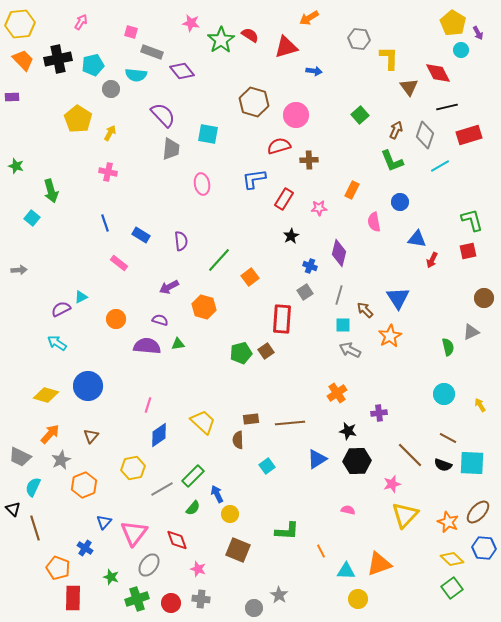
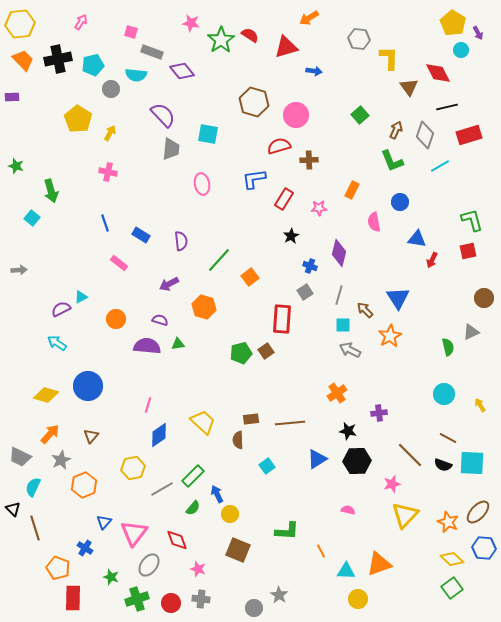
purple arrow at (169, 287): moved 3 px up
